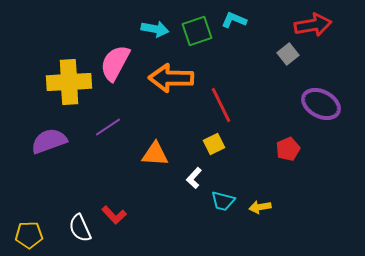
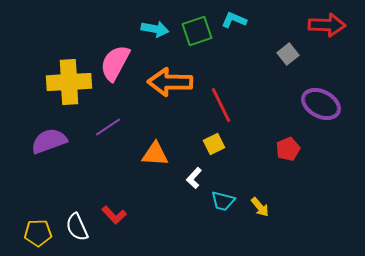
red arrow: moved 14 px right; rotated 12 degrees clockwise
orange arrow: moved 1 px left, 4 px down
yellow arrow: rotated 120 degrees counterclockwise
white semicircle: moved 3 px left, 1 px up
yellow pentagon: moved 9 px right, 2 px up
